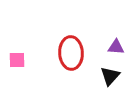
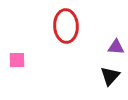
red ellipse: moved 5 px left, 27 px up
